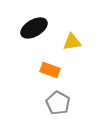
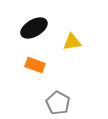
orange rectangle: moved 15 px left, 5 px up
